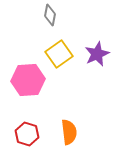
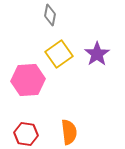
purple star: rotated 10 degrees counterclockwise
red hexagon: moved 1 px left; rotated 10 degrees counterclockwise
